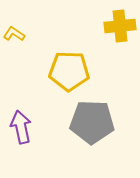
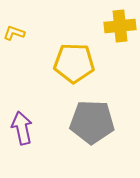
yellow L-shape: moved 1 px up; rotated 15 degrees counterclockwise
yellow pentagon: moved 5 px right, 8 px up
purple arrow: moved 1 px right, 1 px down
